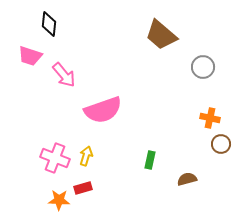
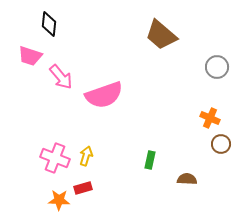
gray circle: moved 14 px right
pink arrow: moved 3 px left, 2 px down
pink semicircle: moved 1 px right, 15 px up
orange cross: rotated 12 degrees clockwise
brown semicircle: rotated 18 degrees clockwise
